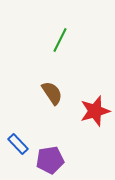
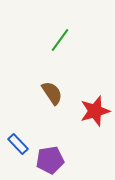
green line: rotated 10 degrees clockwise
